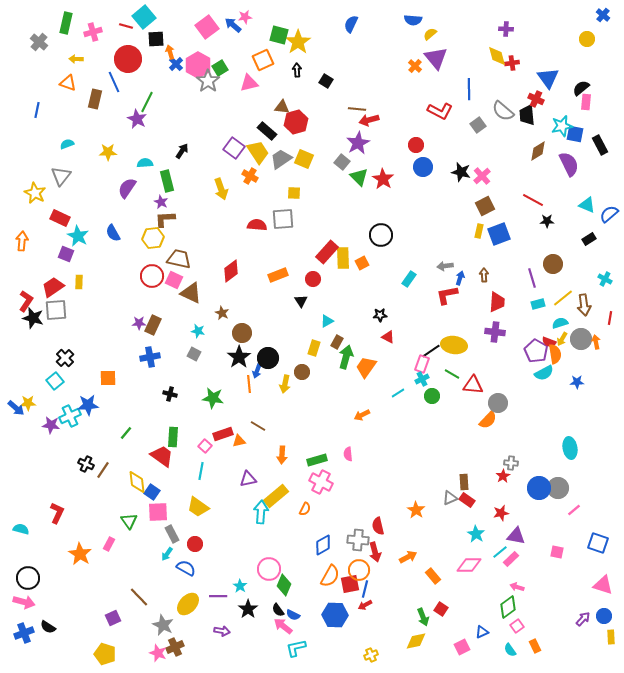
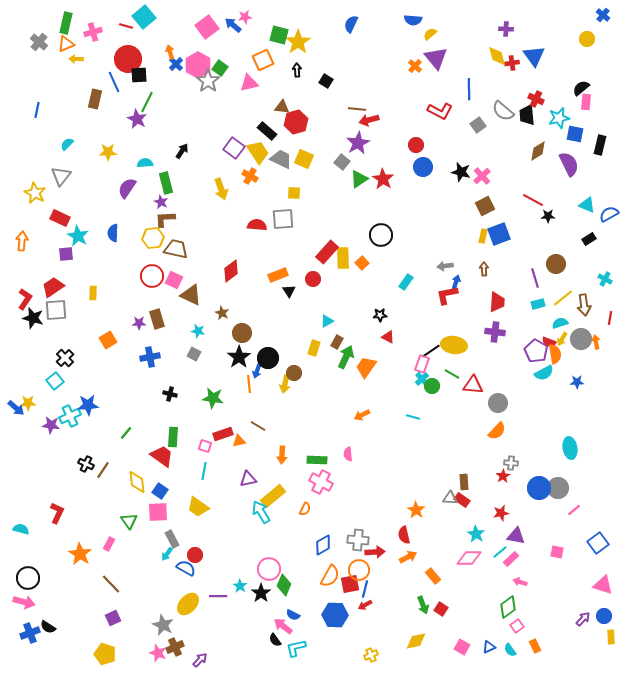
black square at (156, 39): moved 17 px left, 36 px down
green square at (220, 68): rotated 21 degrees counterclockwise
blue triangle at (548, 78): moved 14 px left, 22 px up
orange triangle at (68, 83): moved 2 px left, 39 px up; rotated 42 degrees counterclockwise
cyan star at (562, 126): moved 3 px left, 8 px up
cyan semicircle at (67, 144): rotated 24 degrees counterclockwise
black rectangle at (600, 145): rotated 42 degrees clockwise
gray trapezoid at (281, 159): rotated 60 degrees clockwise
green triangle at (359, 177): moved 2 px down; rotated 42 degrees clockwise
green rectangle at (167, 181): moved 1 px left, 2 px down
blue semicircle at (609, 214): rotated 12 degrees clockwise
black star at (547, 221): moved 1 px right, 5 px up
yellow rectangle at (479, 231): moved 4 px right, 5 px down
blue semicircle at (113, 233): rotated 30 degrees clockwise
purple square at (66, 254): rotated 28 degrees counterclockwise
brown trapezoid at (179, 259): moved 3 px left, 10 px up
orange square at (362, 263): rotated 16 degrees counterclockwise
brown circle at (553, 264): moved 3 px right
brown arrow at (484, 275): moved 6 px up
blue arrow at (460, 278): moved 4 px left, 4 px down
purple line at (532, 278): moved 3 px right
cyan rectangle at (409, 279): moved 3 px left, 3 px down
yellow rectangle at (79, 282): moved 14 px right, 11 px down
brown triangle at (191, 293): moved 2 px down
red L-shape at (26, 301): moved 1 px left, 2 px up
black triangle at (301, 301): moved 12 px left, 10 px up
brown rectangle at (153, 325): moved 4 px right, 6 px up; rotated 42 degrees counterclockwise
green arrow at (346, 357): rotated 10 degrees clockwise
brown circle at (302, 372): moved 8 px left, 1 px down
orange square at (108, 378): moved 38 px up; rotated 30 degrees counterclockwise
cyan cross at (422, 379): rotated 16 degrees counterclockwise
cyan line at (398, 393): moved 15 px right, 24 px down; rotated 48 degrees clockwise
green circle at (432, 396): moved 10 px up
orange semicircle at (488, 420): moved 9 px right, 11 px down
pink square at (205, 446): rotated 24 degrees counterclockwise
green rectangle at (317, 460): rotated 18 degrees clockwise
cyan line at (201, 471): moved 3 px right
blue square at (152, 492): moved 8 px right, 1 px up
yellow rectangle at (276, 496): moved 3 px left
gray triangle at (450, 498): rotated 28 degrees clockwise
red rectangle at (467, 500): moved 5 px left
cyan arrow at (261, 512): rotated 35 degrees counterclockwise
red semicircle at (378, 526): moved 26 px right, 9 px down
gray rectangle at (172, 534): moved 5 px down
blue square at (598, 543): rotated 35 degrees clockwise
red circle at (195, 544): moved 11 px down
red arrow at (375, 552): rotated 78 degrees counterclockwise
pink diamond at (469, 565): moved 7 px up
pink arrow at (517, 587): moved 3 px right, 5 px up
brown line at (139, 597): moved 28 px left, 13 px up
black star at (248, 609): moved 13 px right, 16 px up
black semicircle at (278, 610): moved 3 px left, 30 px down
green arrow at (423, 617): moved 12 px up
purple arrow at (222, 631): moved 22 px left, 29 px down; rotated 56 degrees counterclockwise
blue triangle at (482, 632): moved 7 px right, 15 px down
blue cross at (24, 633): moved 6 px right
pink square at (462, 647): rotated 35 degrees counterclockwise
